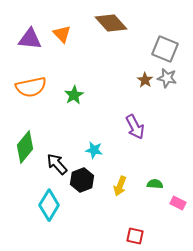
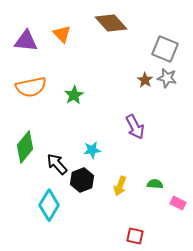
purple triangle: moved 4 px left, 2 px down
cyan star: moved 2 px left; rotated 18 degrees counterclockwise
